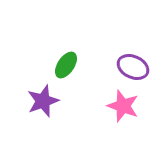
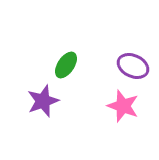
purple ellipse: moved 1 px up
